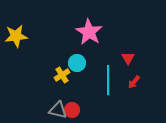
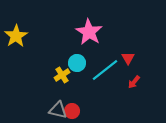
yellow star: rotated 25 degrees counterclockwise
cyan line: moved 3 px left, 10 px up; rotated 52 degrees clockwise
red circle: moved 1 px down
